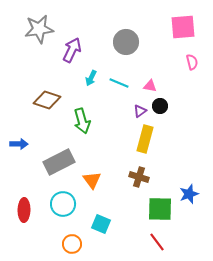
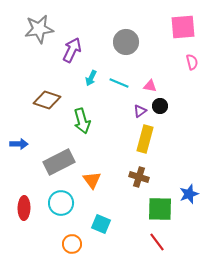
cyan circle: moved 2 px left, 1 px up
red ellipse: moved 2 px up
